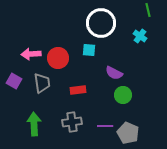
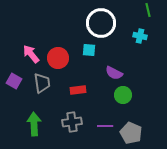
cyan cross: rotated 24 degrees counterclockwise
pink arrow: rotated 54 degrees clockwise
gray pentagon: moved 3 px right
